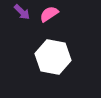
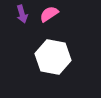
purple arrow: moved 2 px down; rotated 30 degrees clockwise
